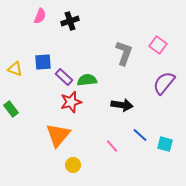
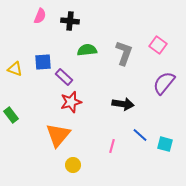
black cross: rotated 24 degrees clockwise
green semicircle: moved 30 px up
black arrow: moved 1 px right, 1 px up
green rectangle: moved 6 px down
pink line: rotated 56 degrees clockwise
